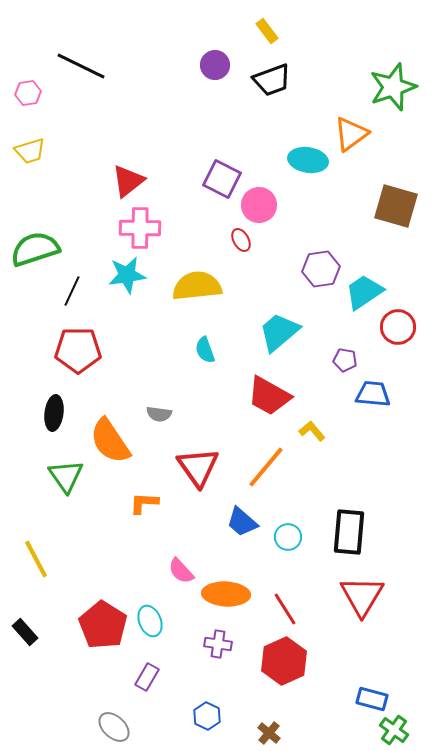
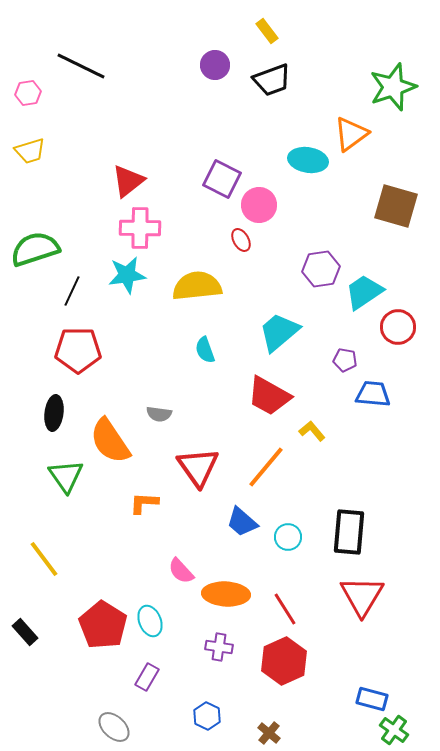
yellow line at (36, 559): moved 8 px right; rotated 9 degrees counterclockwise
purple cross at (218, 644): moved 1 px right, 3 px down
